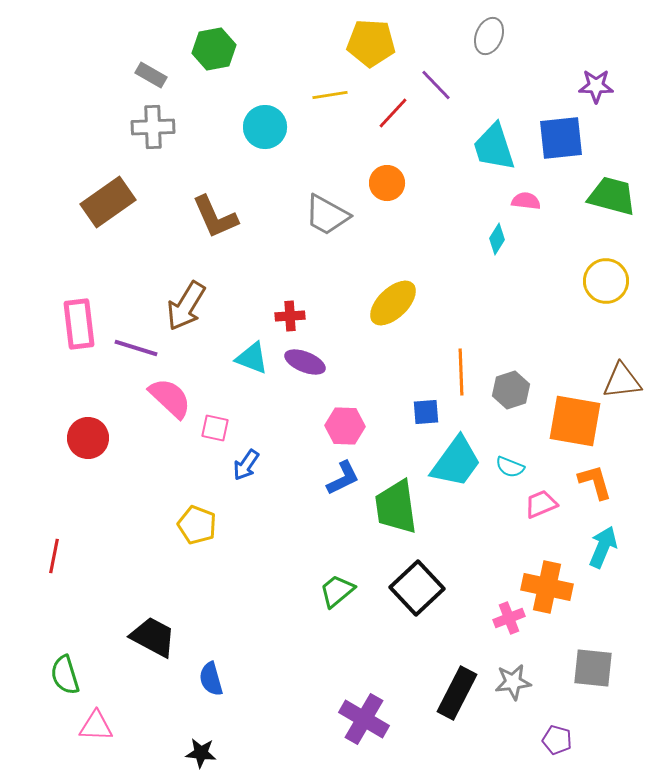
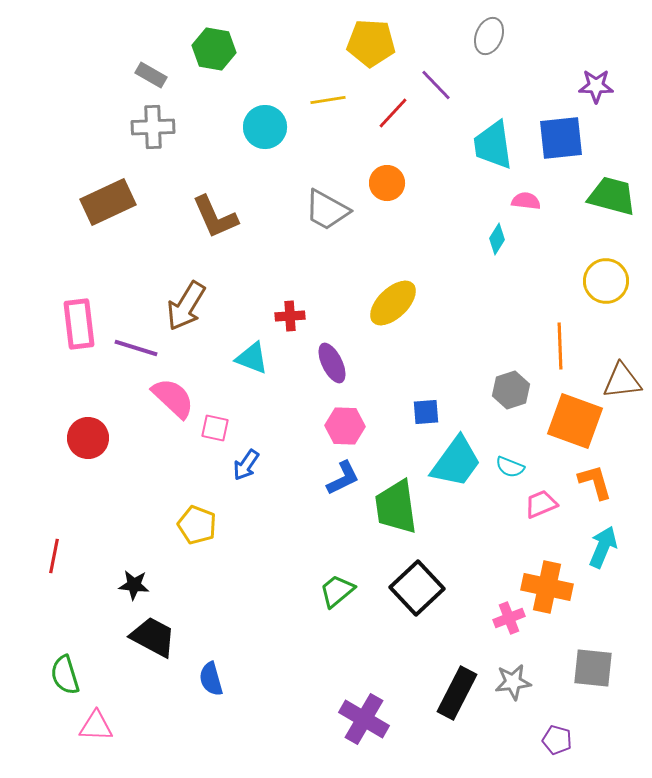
green hexagon at (214, 49): rotated 21 degrees clockwise
yellow line at (330, 95): moved 2 px left, 5 px down
cyan trapezoid at (494, 147): moved 1 px left, 2 px up; rotated 10 degrees clockwise
brown rectangle at (108, 202): rotated 10 degrees clockwise
gray trapezoid at (327, 215): moved 5 px up
purple ellipse at (305, 362): moved 27 px right, 1 px down; rotated 42 degrees clockwise
orange line at (461, 372): moved 99 px right, 26 px up
pink semicircle at (170, 398): moved 3 px right
orange square at (575, 421): rotated 10 degrees clockwise
black star at (201, 753): moved 67 px left, 168 px up
